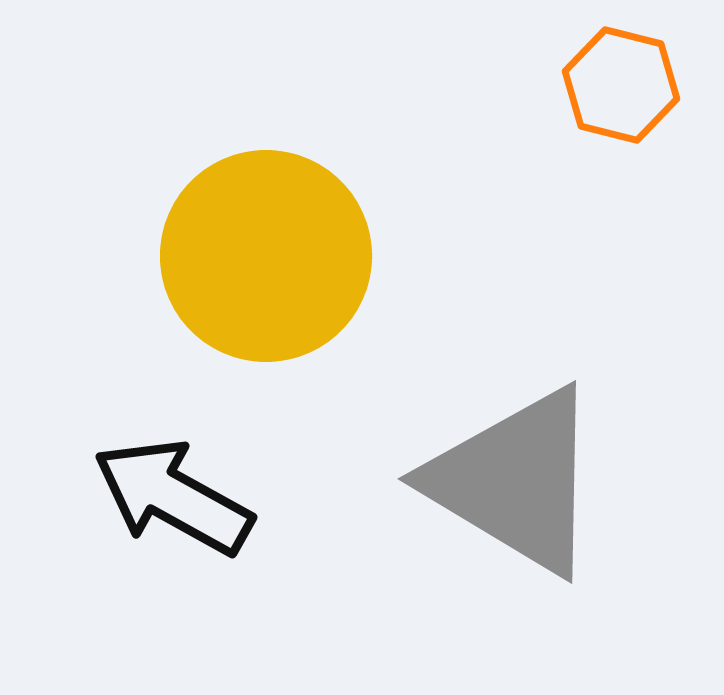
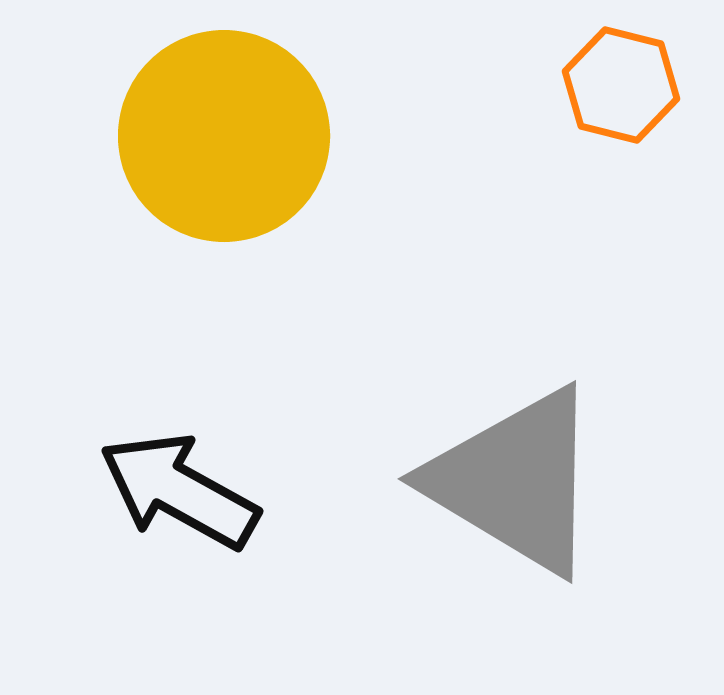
yellow circle: moved 42 px left, 120 px up
black arrow: moved 6 px right, 6 px up
